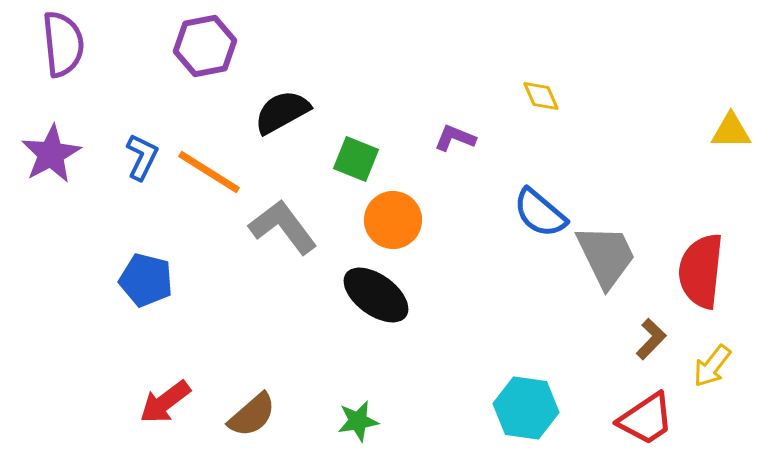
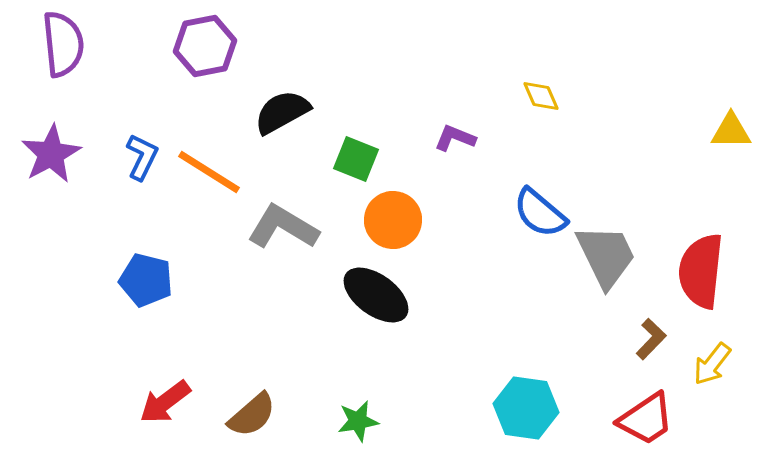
gray L-shape: rotated 22 degrees counterclockwise
yellow arrow: moved 2 px up
